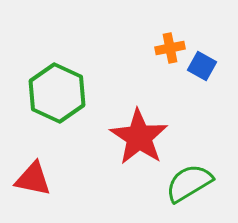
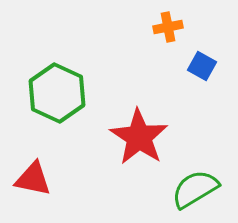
orange cross: moved 2 px left, 21 px up
green semicircle: moved 6 px right, 6 px down
